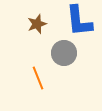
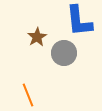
brown star: moved 13 px down; rotated 12 degrees counterclockwise
orange line: moved 10 px left, 17 px down
